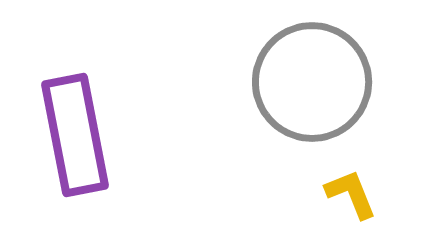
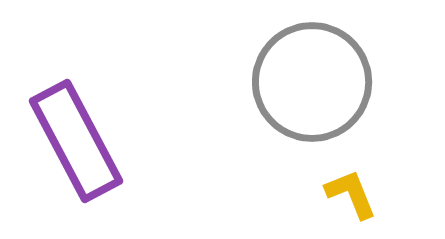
purple rectangle: moved 1 px right, 6 px down; rotated 17 degrees counterclockwise
